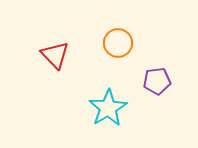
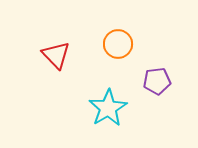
orange circle: moved 1 px down
red triangle: moved 1 px right
